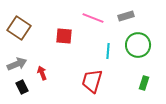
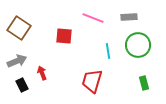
gray rectangle: moved 3 px right, 1 px down; rotated 14 degrees clockwise
cyan line: rotated 14 degrees counterclockwise
gray arrow: moved 3 px up
green rectangle: rotated 32 degrees counterclockwise
black rectangle: moved 2 px up
